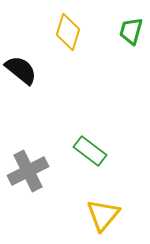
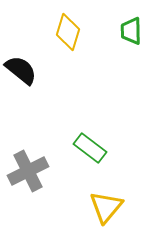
green trapezoid: rotated 16 degrees counterclockwise
green rectangle: moved 3 px up
yellow triangle: moved 3 px right, 8 px up
